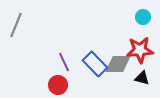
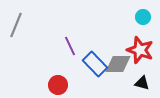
red star: rotated 24 degrees clockwise
purple line: moved 6 px right, 16 px up
black triangle: moved 5 px down
